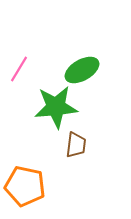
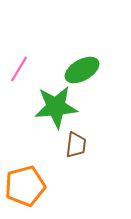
orange pentagon: rotated 27 degrees counterclockwise
